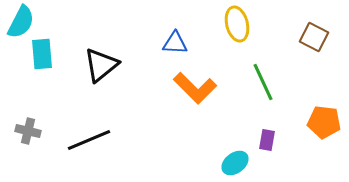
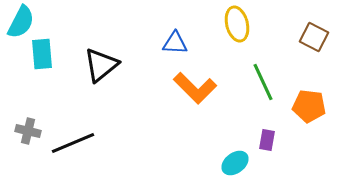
orange pentagon: moved 15 px left, 16 px up
black line: moved 16 px left, 3 px down
